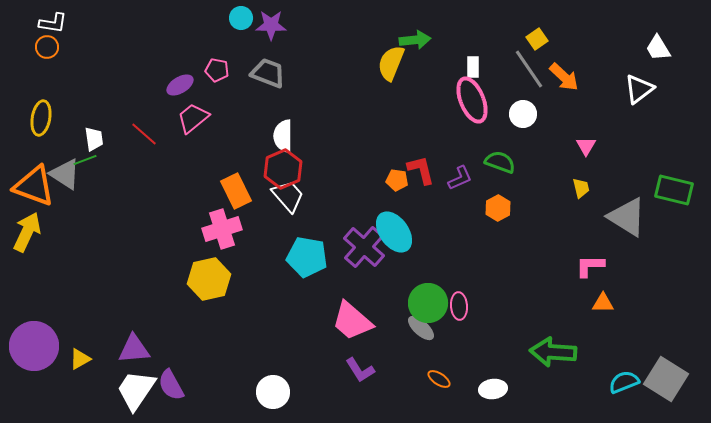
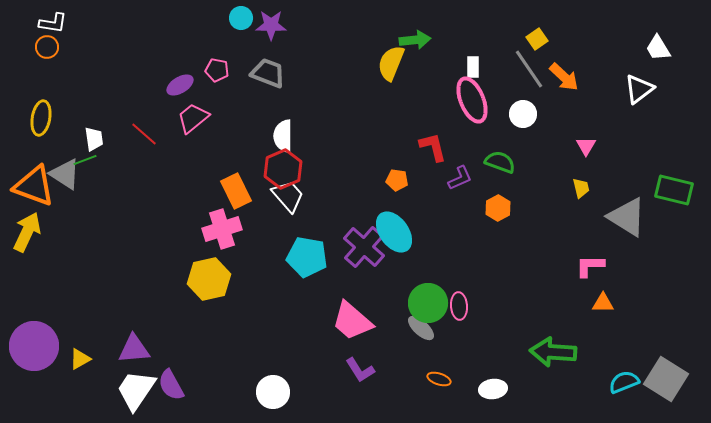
red L-shape at (421, 170): moved 12 px right, 23 px up
orange ellipse at (439, 379): rotated 15 degrees counterclockwise
